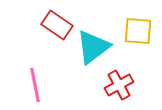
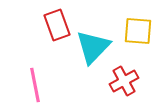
red rectangle: rotated 36 degrees clockwise
cyan triangle: rotated 9 degrees counterclockwise
red cross: moved 5 px right, 4 px up
